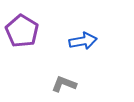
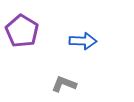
blue arrow: rotated 12 degrees clockwise
